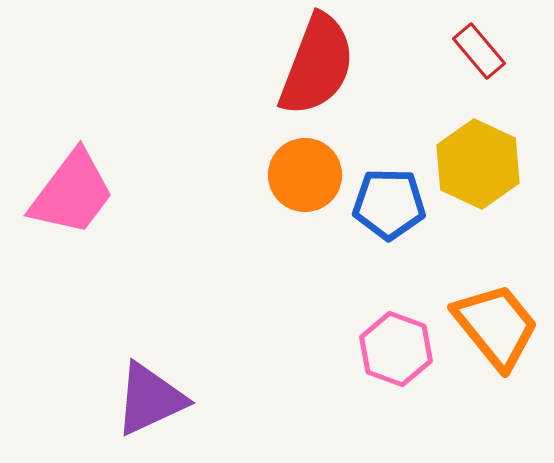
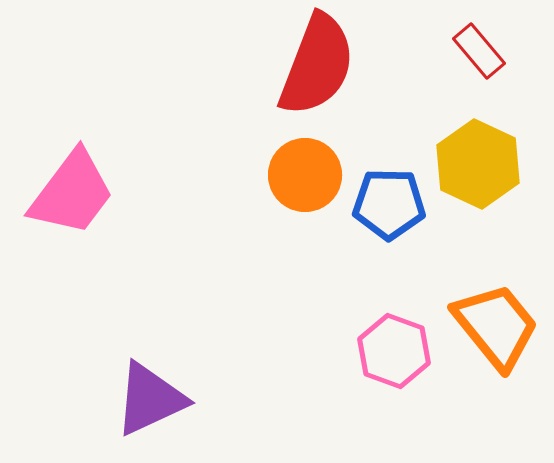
pink hexagon: moved 2 px left, 2 px down
